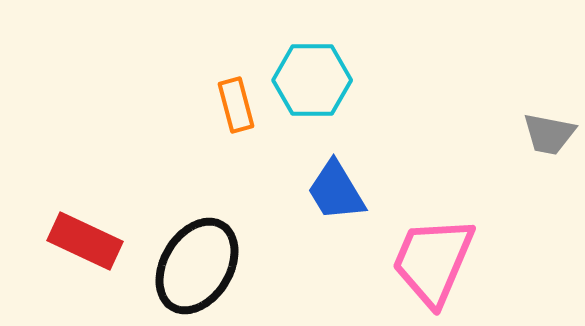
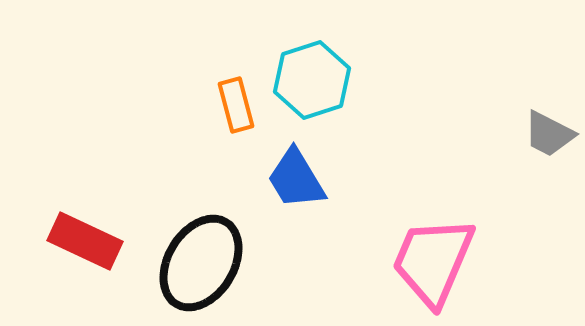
cyan hexagon: rotated 18 degrees counterclockwise
gray trapezoid: rotated 16 degrees clockwise
blue trapezoid: moved 40 px left, 12 px up
black ellipse: moved 4 px right, 3 px up
